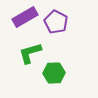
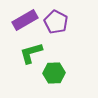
purple rectangle: moved 3 px down
green L-shape: moved 1 px right
